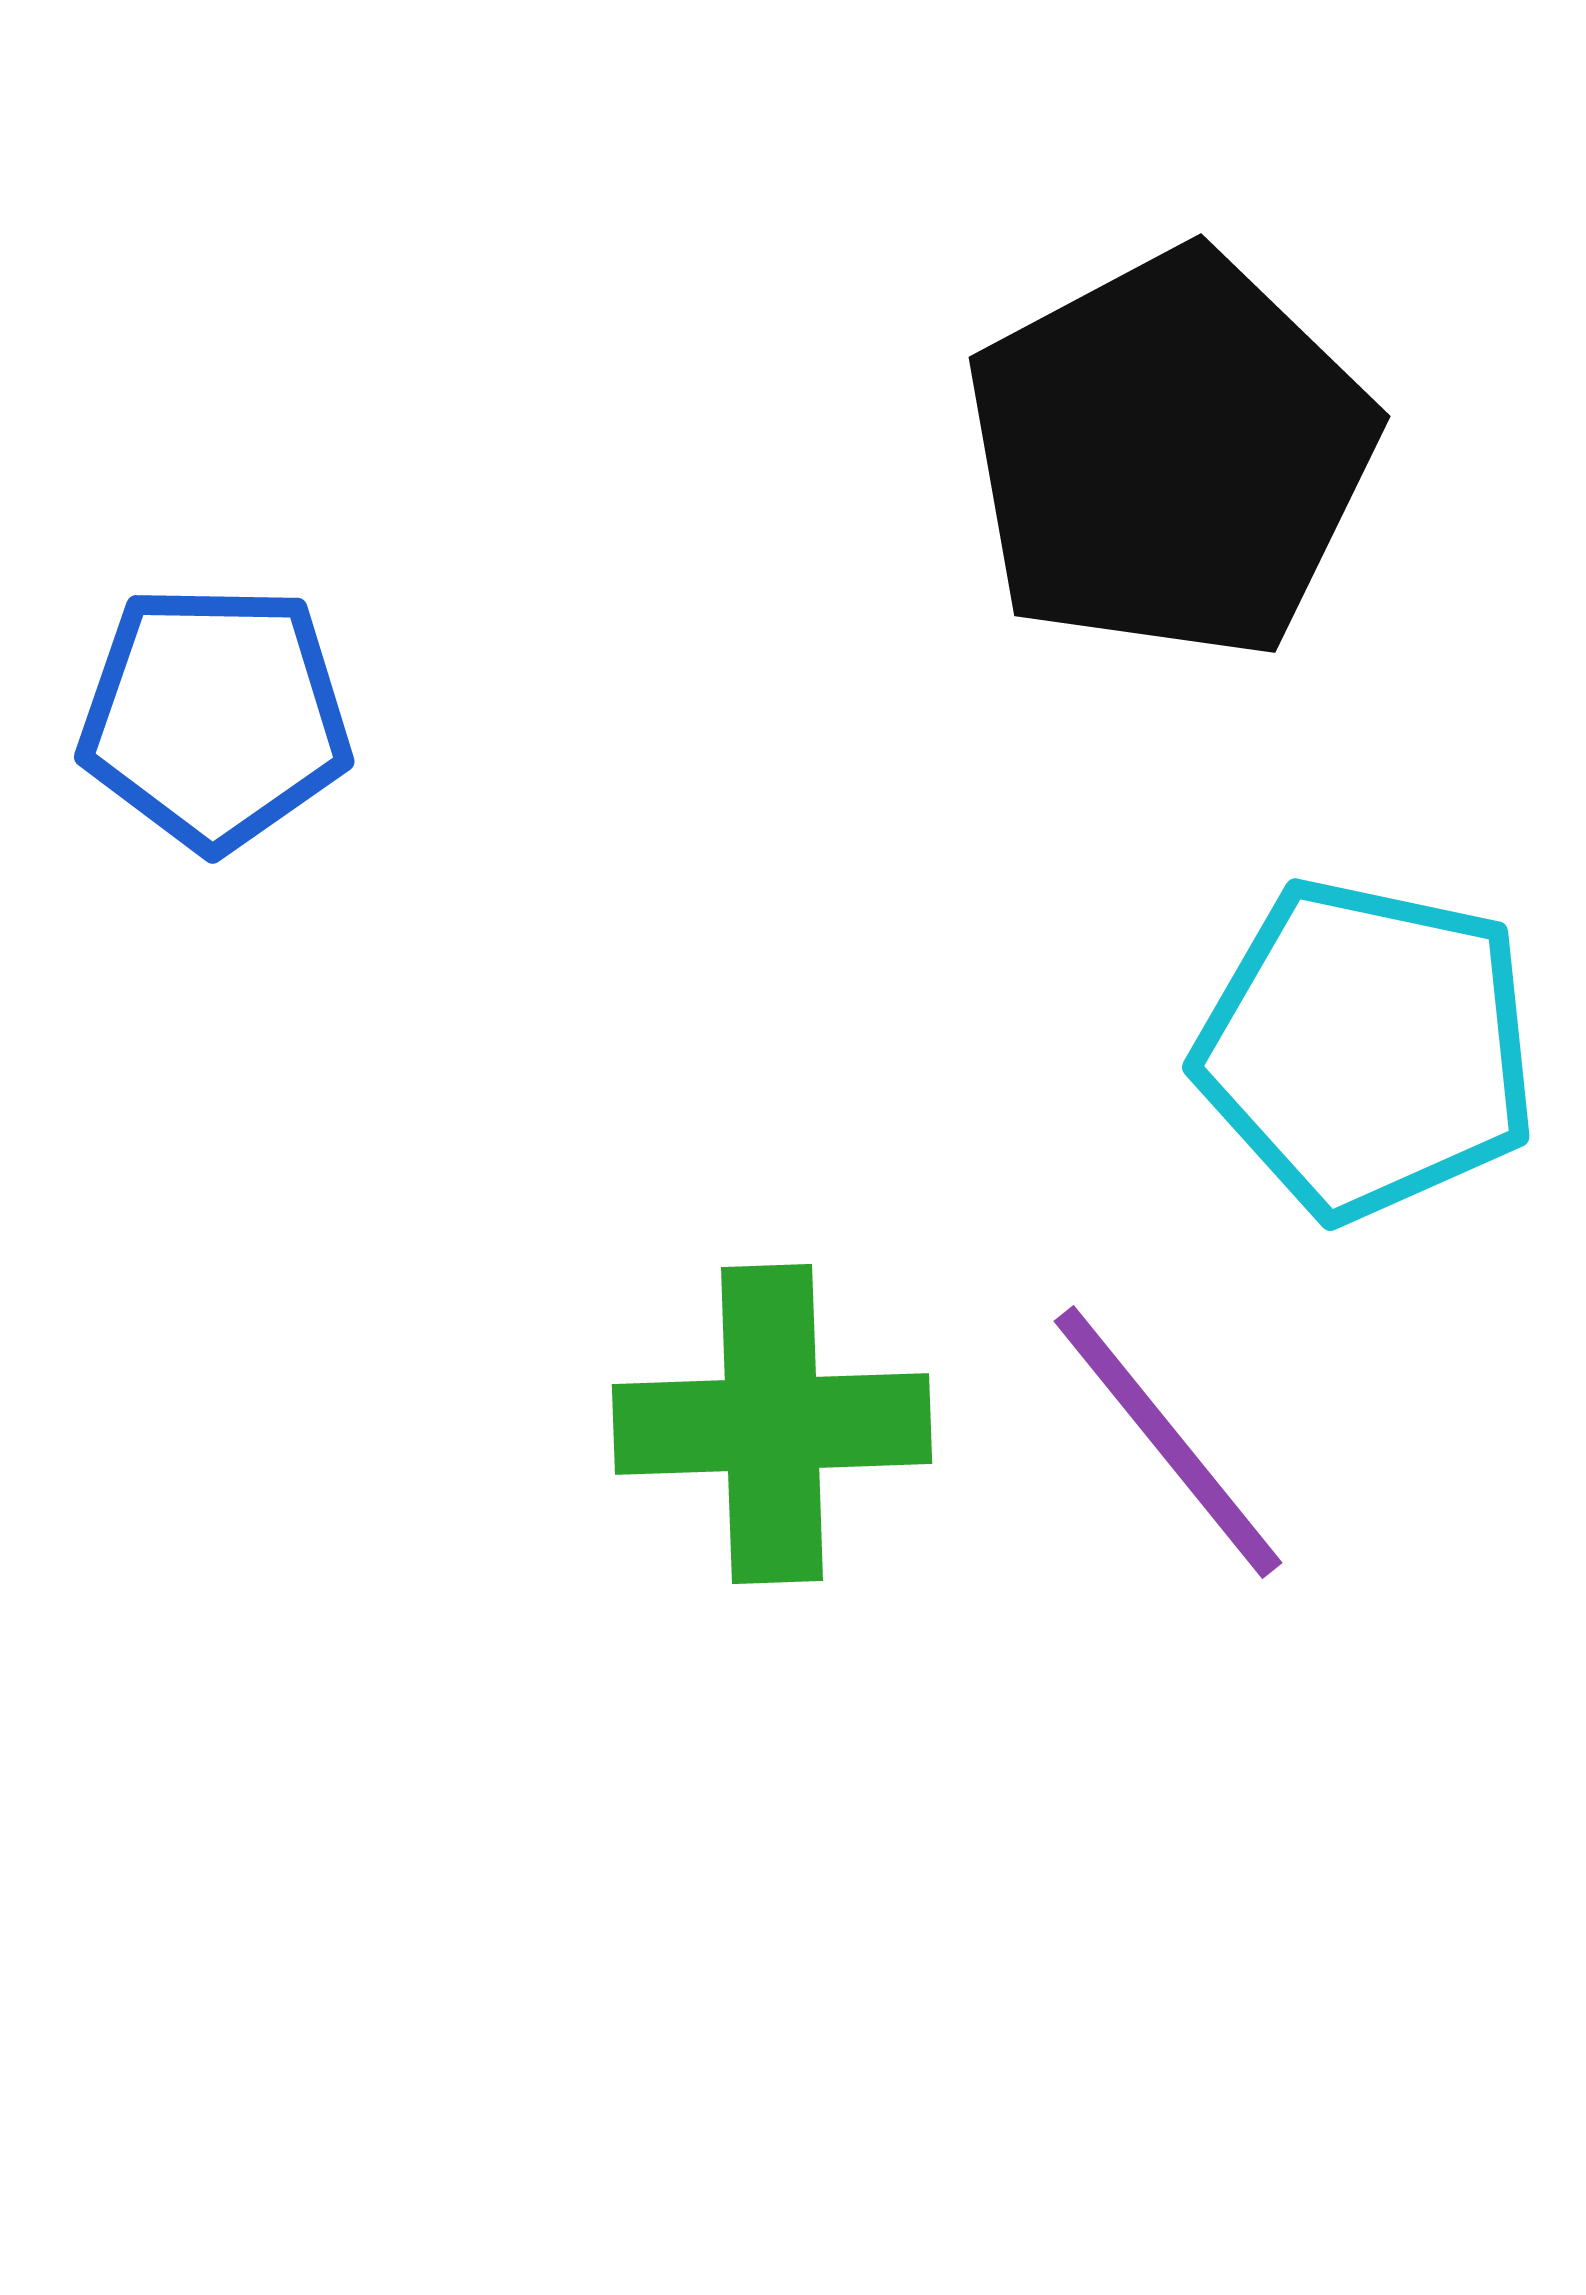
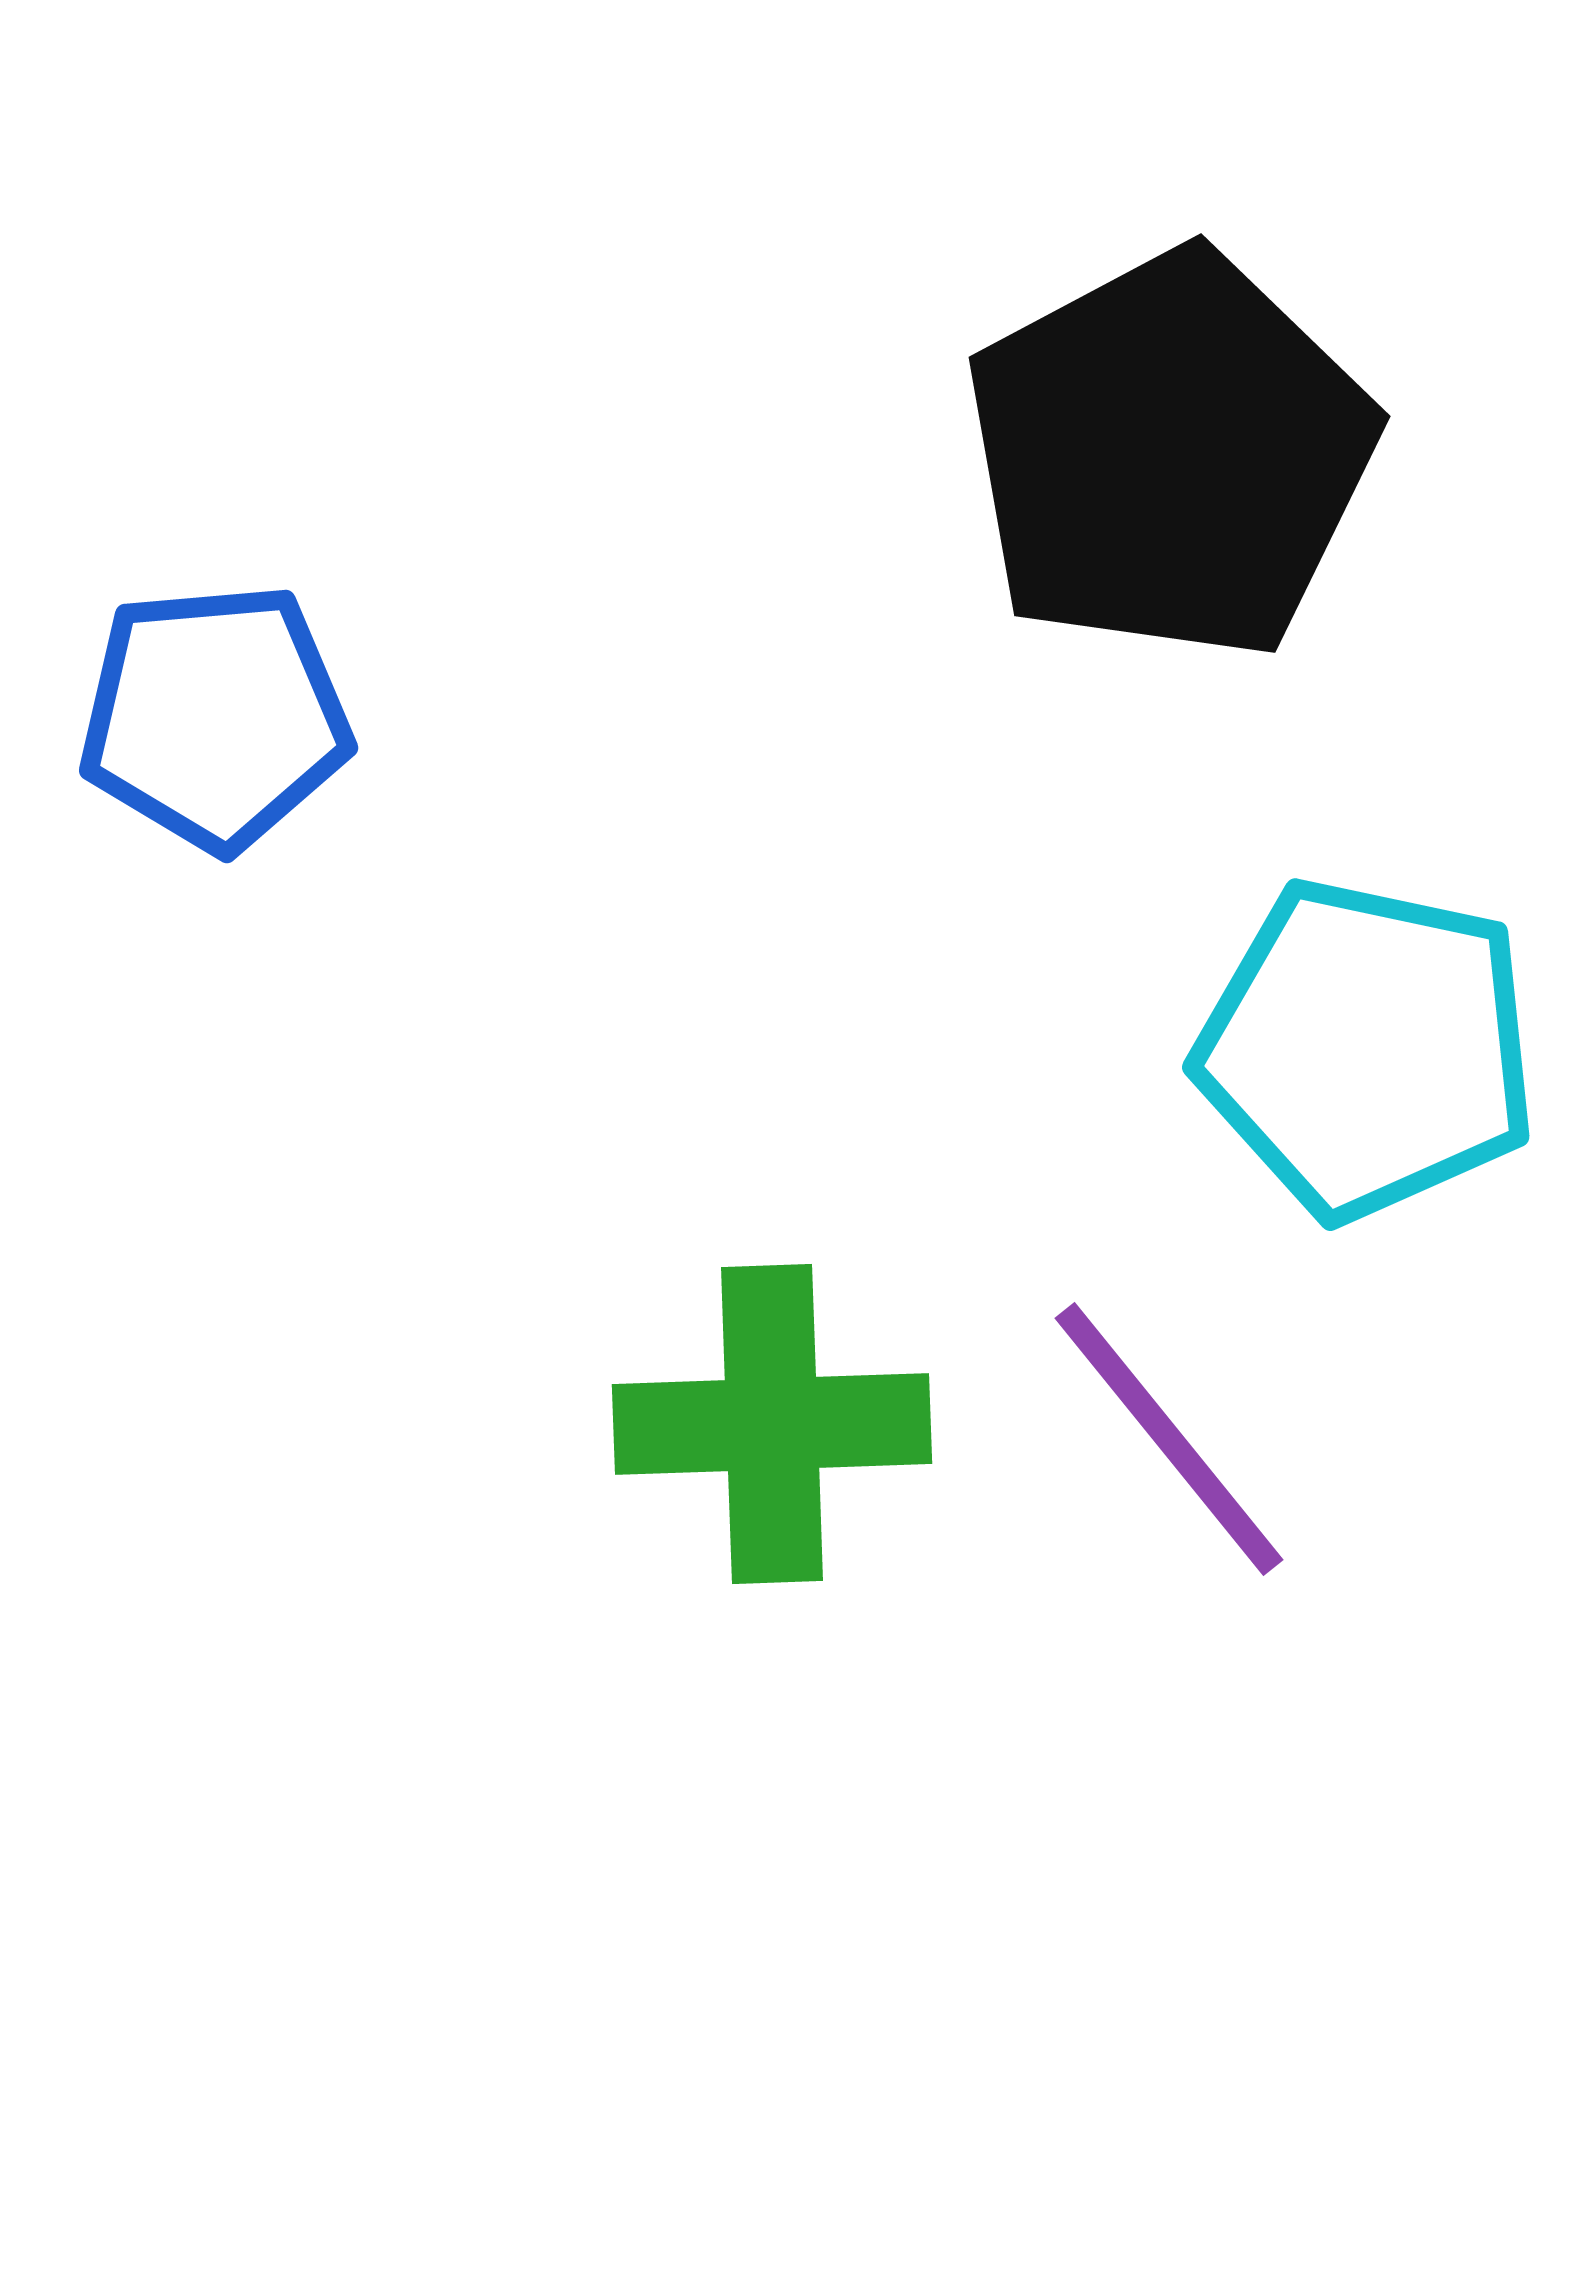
blue pentagon: rotated 6 degrees counterclockwise
purple line: moved 1 px right, 3 px up
